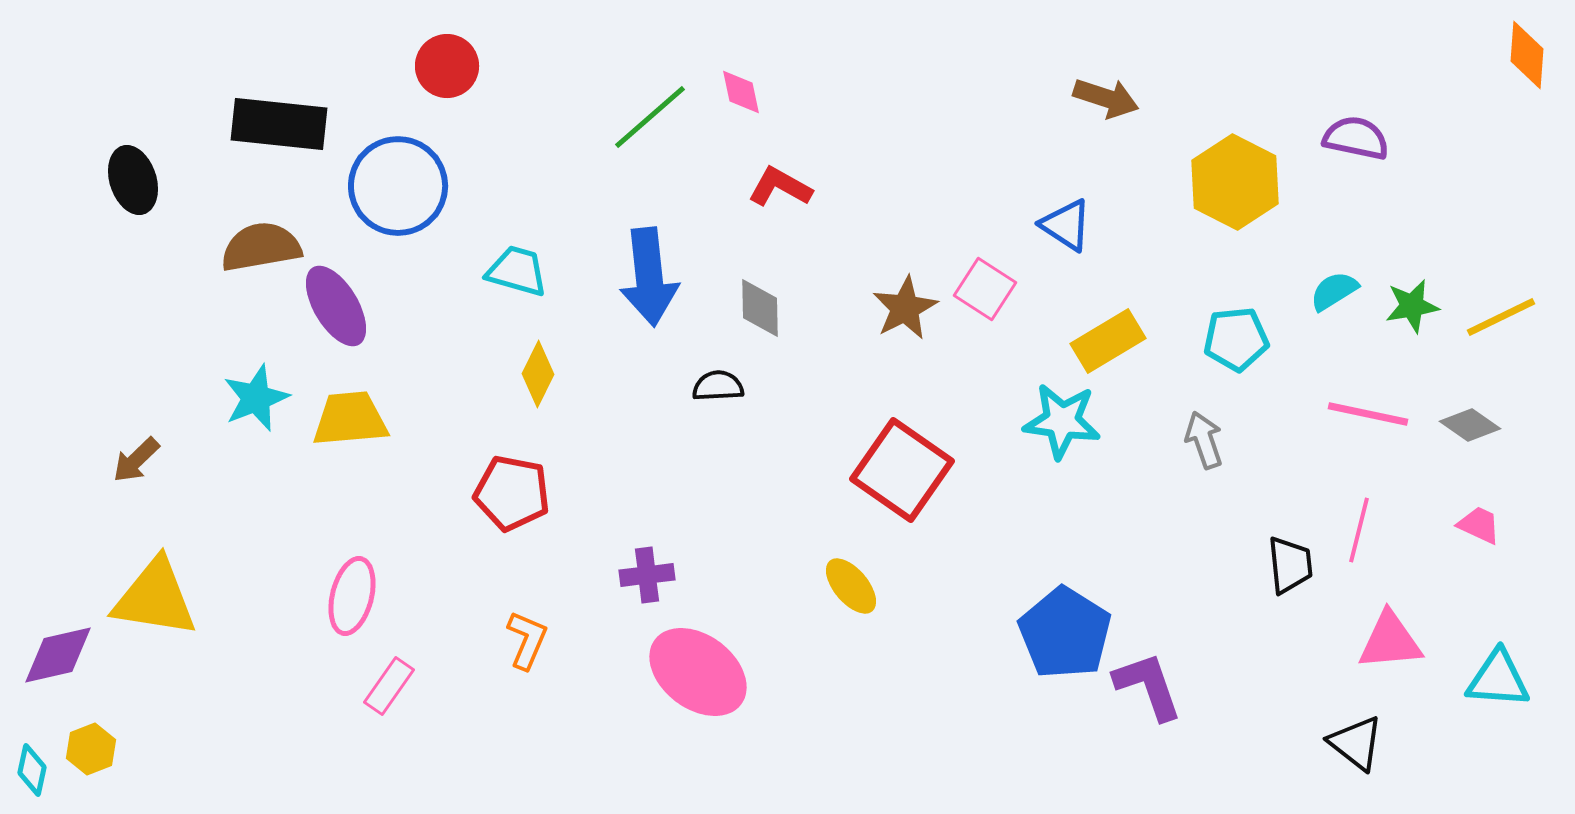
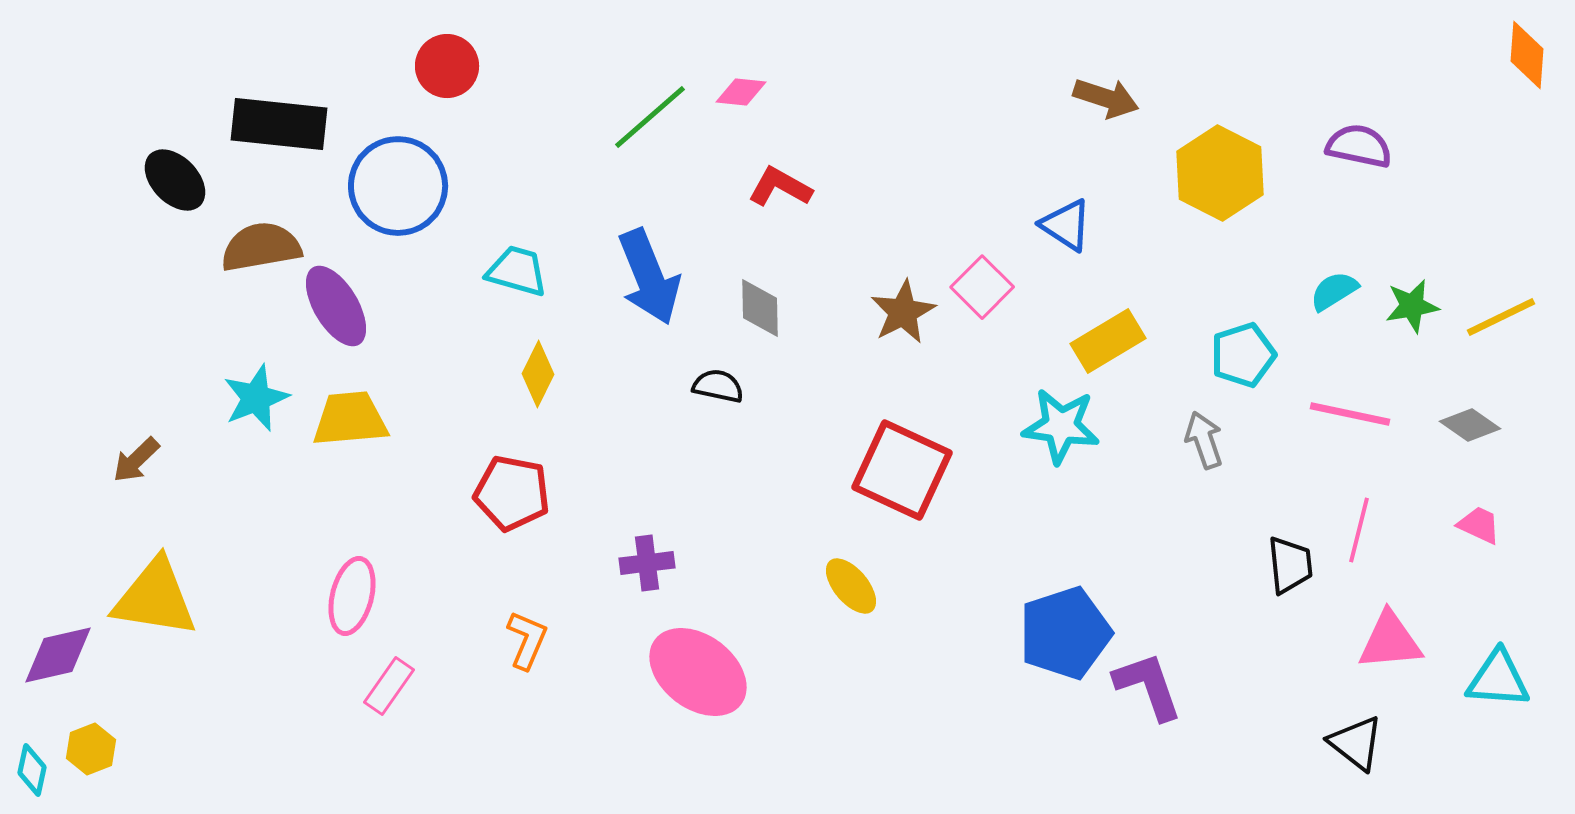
pink diamond at (741, 92): rotated 72 degrees counterclockwise
purple semicircle at (1356, 138): moved 3 px right, 8 px down
black ellipse at (133, 180): moved 42 px right; rotated 26 degrees counterclockwise
yellow hexagon at (1235, 182): moved 15 px left, 9 px up
blue arrow at (649, 277): rotated 16 degrees counterclockwise
pink square at (985, 289): moved 3 px left, 2 px up; rotated 12 degrees clockwise
brown star at (905, 308): moved 2 px left, 4 px down
cyan pentagon at (1236, 339): moved 7 px right, 16 px down; rotated 12 degrees counterclockwise
black semicircle at (718, 386): rotated 15 degrees clockwise
pink line at (1368, 414): moved 18 px left
cyan star at (1062, 421): moved 1 px left, 5 px down
red square at (902, 470): rotated 10 degrees counterclockwise
purple cross at (647, 575): moved 12 px up
blue pentagon at (1065, 633): rotated 22 degrees clockwise
